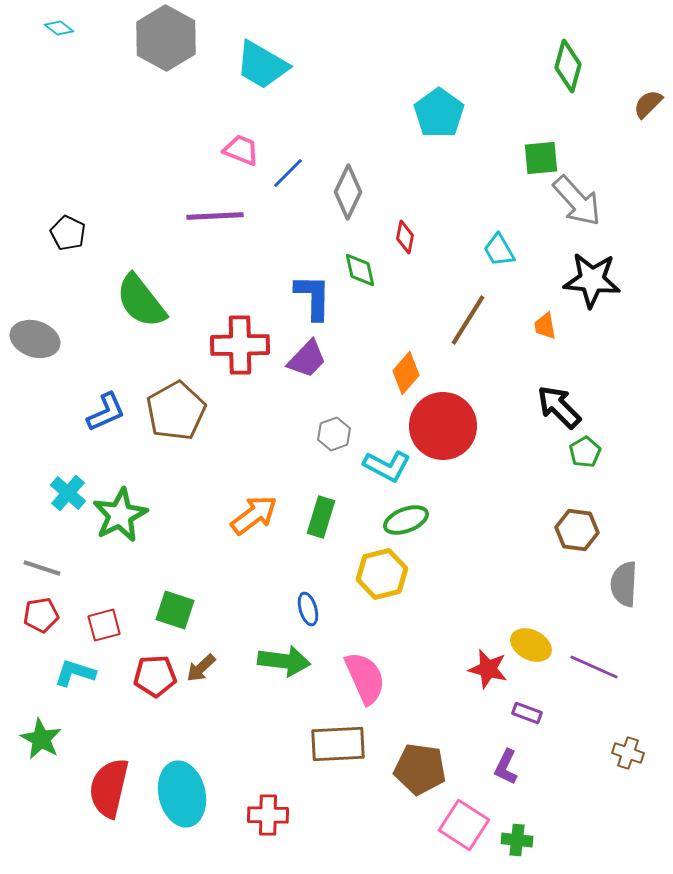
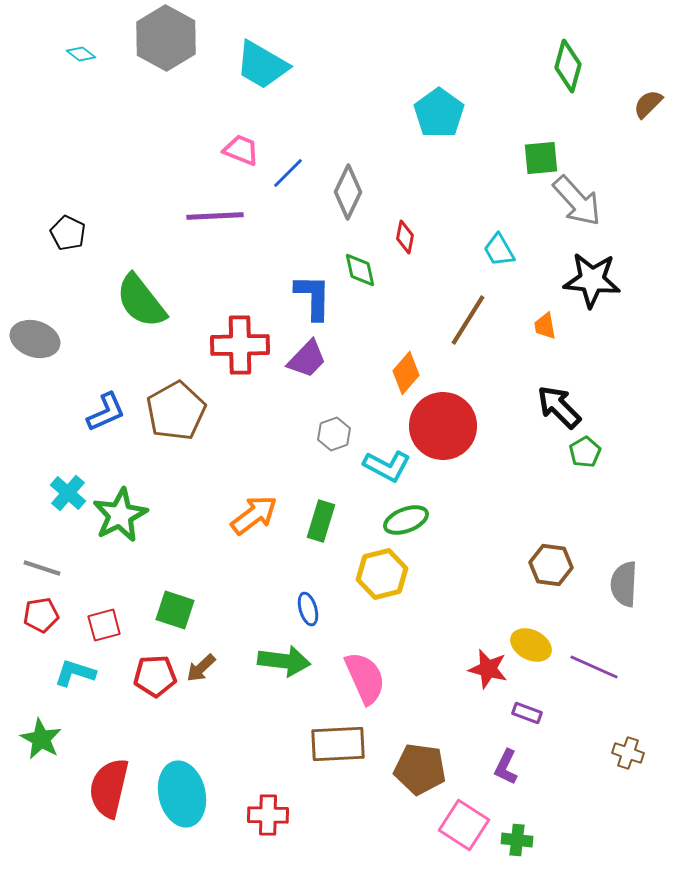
cyan diamond at (59, 28): moved 22 px right, 26 px down
green rectangle at (321, 517): moved 4 px down
brown hexagon at (577, 530): moved 26 px left, 35 px down
